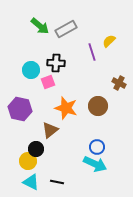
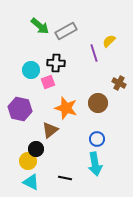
gray rectangle: moved 2 px down
purple line: moved 2 px right, 1 px down
brown circle: moved 3 px up
blue circle: moved 8 px up
cyan arrow: rotated 55 degrees clockwise
black line: moved 8 px right, 4 px up
